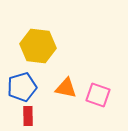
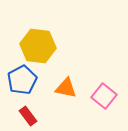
blue pentagon: moved 7 px up; rotated 12 degrees counterclockwise
pink square: moved 6 px right, 1 px down; rotated 20 degrees clockwise
red rectangle: rotated 36 degrees counterclockwise
